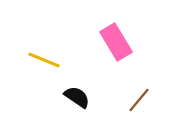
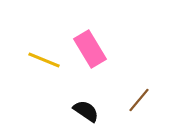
pink rectangle: moved 26 px left, 7 px down
black semicircle: moved 9 px right, 14 px down
